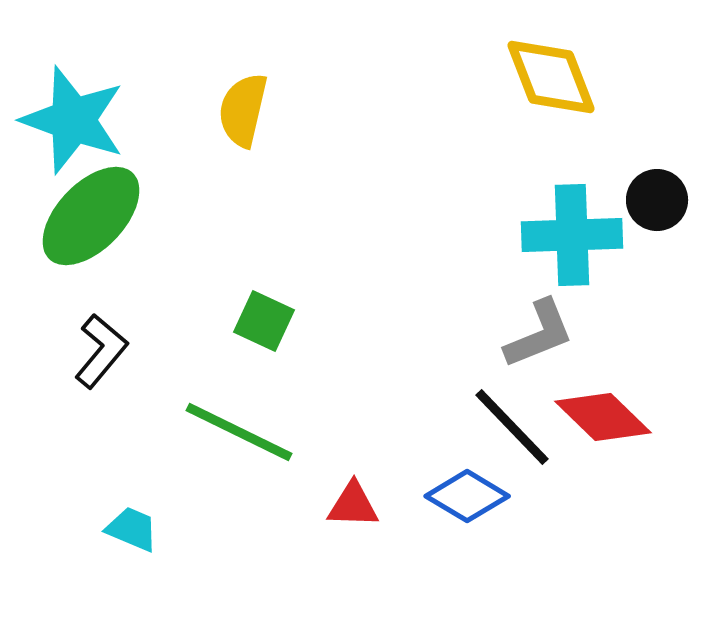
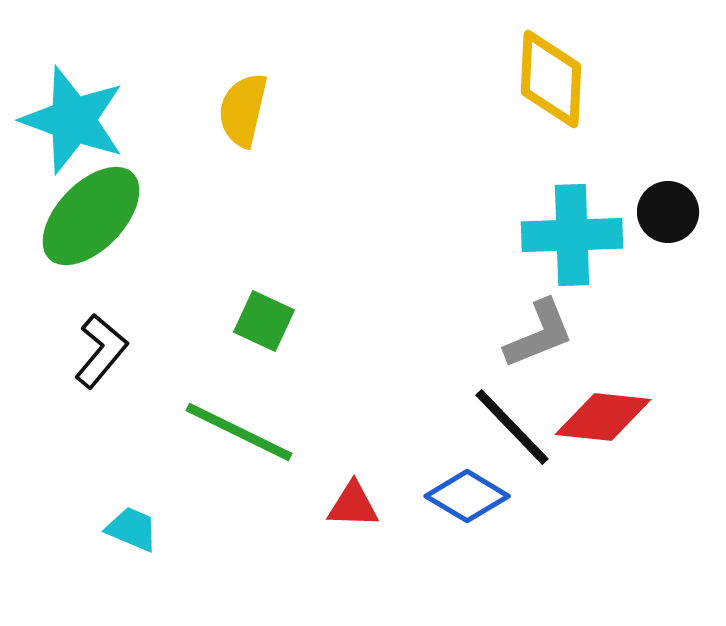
yellow diamond: moved 2 px down; rotated 24 degrees clockwise
black circle: moved 11 px right, 12 px down
red diamond: rotated 38 degrees counterclockwise
